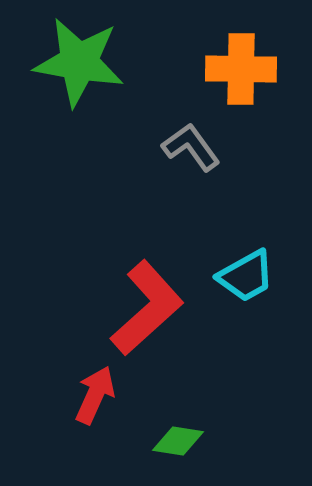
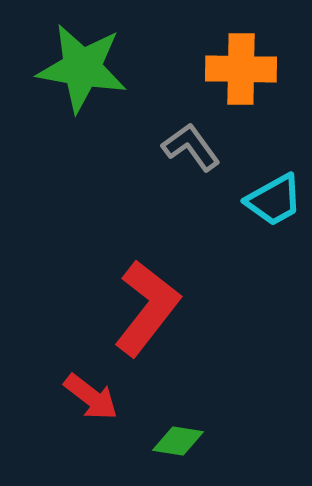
green star: moved 3 px right, 6 px down
cyan trapezoid: moved 28 px right, 76 px up
red L-shape: rotated 10 degrees counterclockwise
red arrow: moved 4 px left, 2 px down; rotated 104 degrees clockwise
